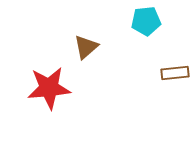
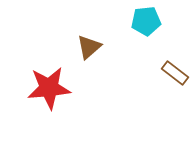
brown triangle: moved 3 px right
brown rectangle: rotated 44 degrees clockwise
